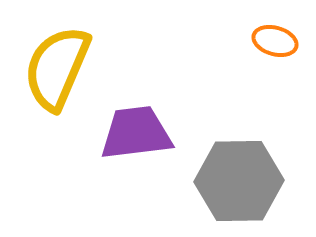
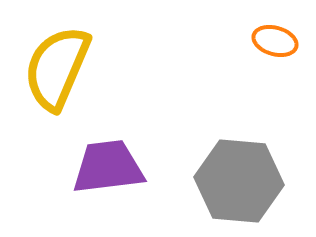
purple trapezoid: moved 28 px left, 34 px down
gray hexagon: rotated 6 degrees clockwise
